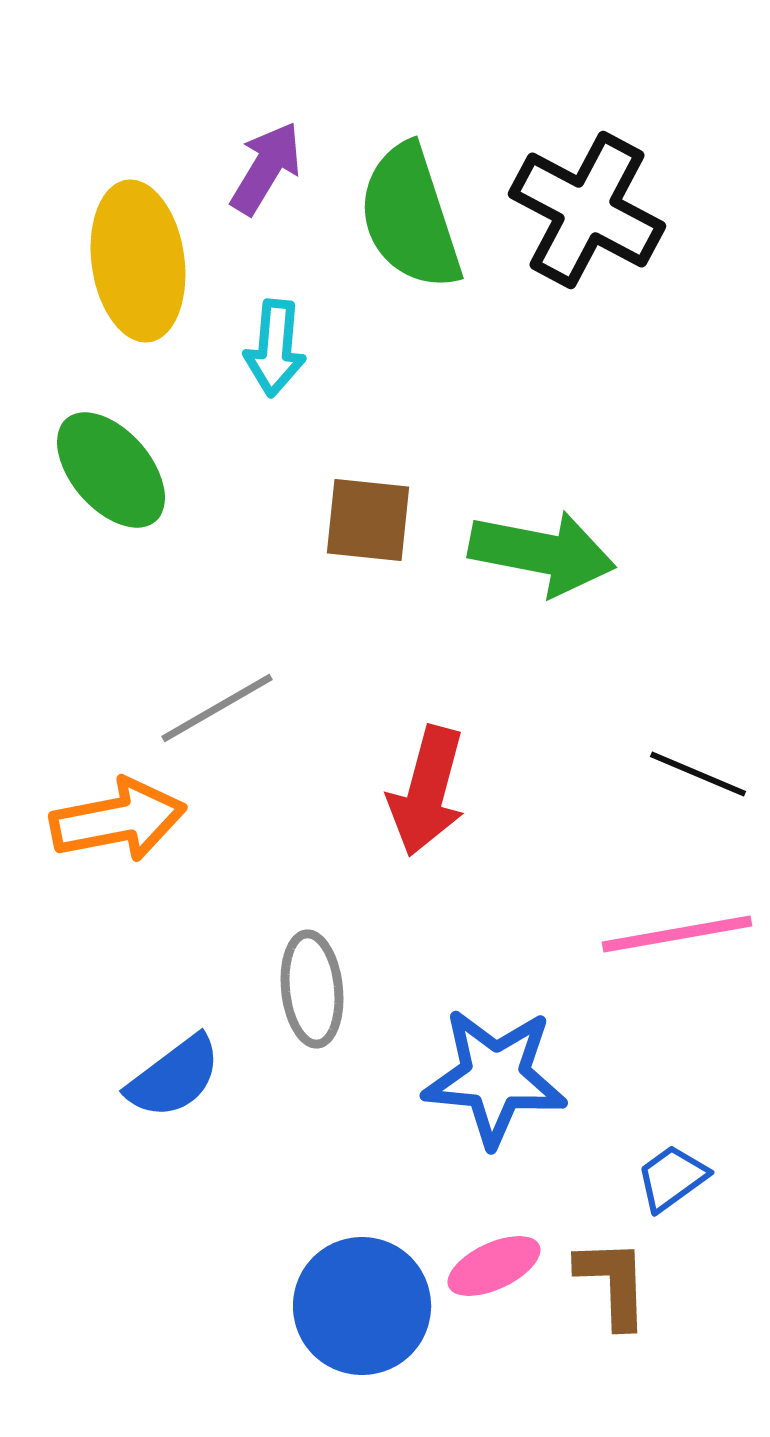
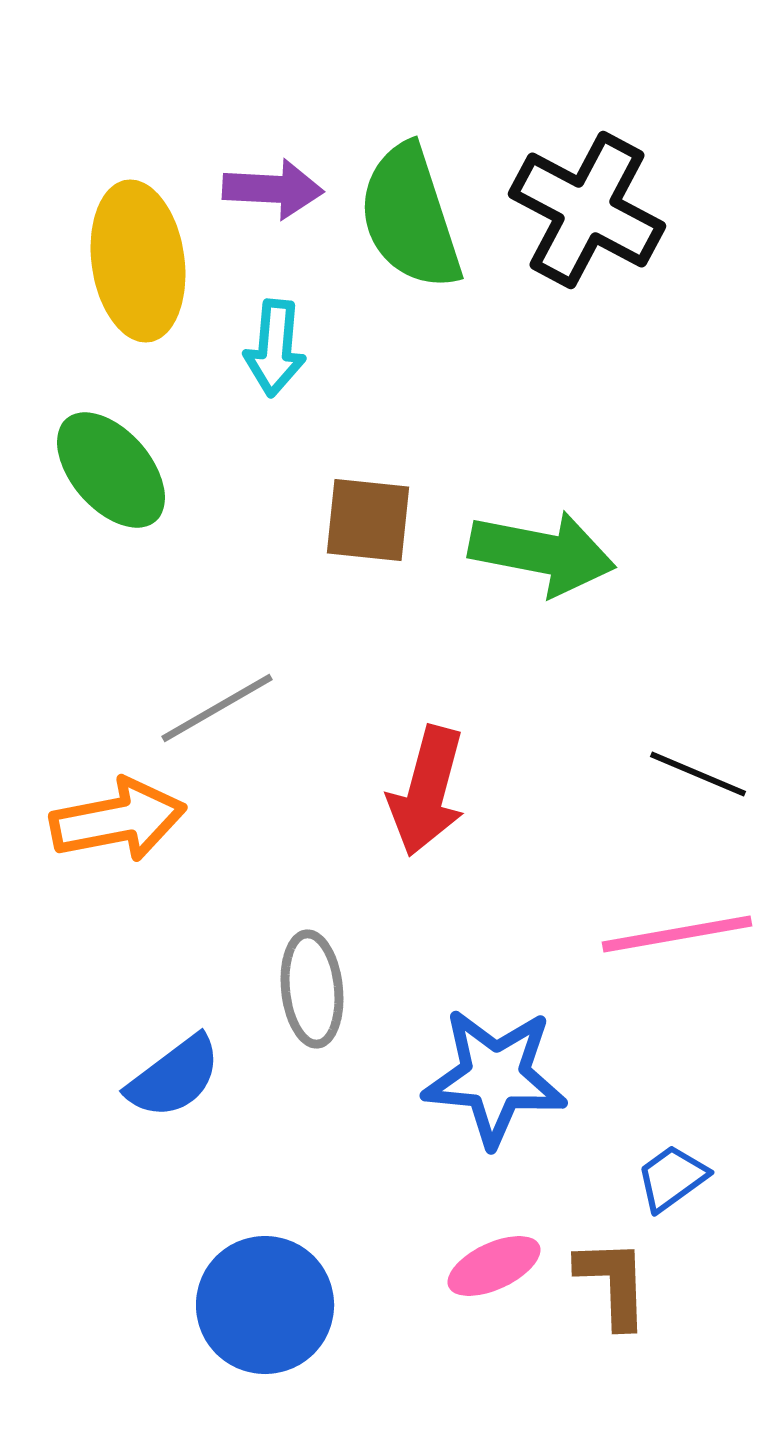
purple arrow: moved 7 px right, 21 px down; rotated 62 degrees clockwise
blue circle: moved 97 px left, 1 px up
